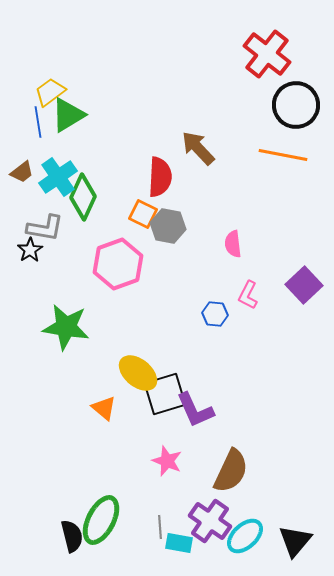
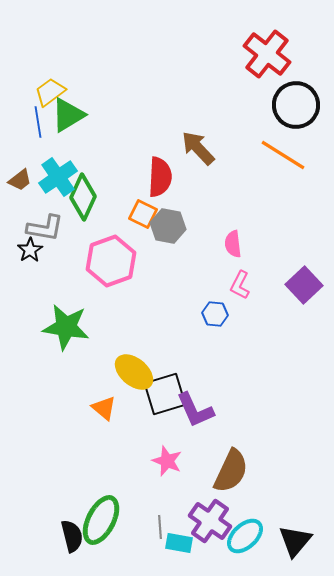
orange line: rotated 21 degrees clockwise
brown trapezoid: moved 2 px left, 8 px down
pink hexagon: moved 7 px left, 3 px up
pink L-shape: moved 8 px left, 10 px up
yellow ellipse: moved 4 px left, 1 px up
